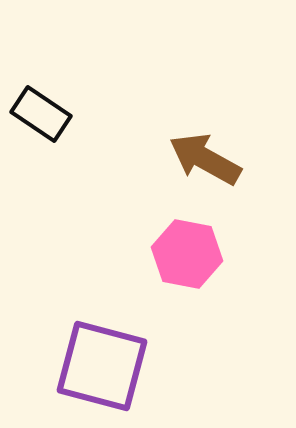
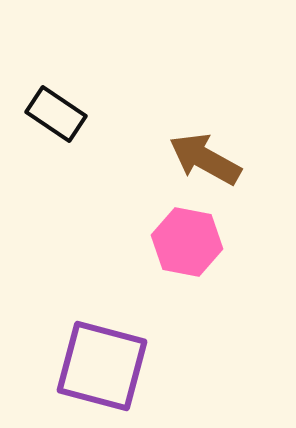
black rectangle: moved 15 px right
pink hexagon: moved 12 px up
